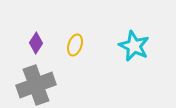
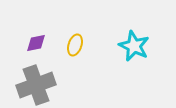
purple diamond: rotated 45 degrees clockwise
